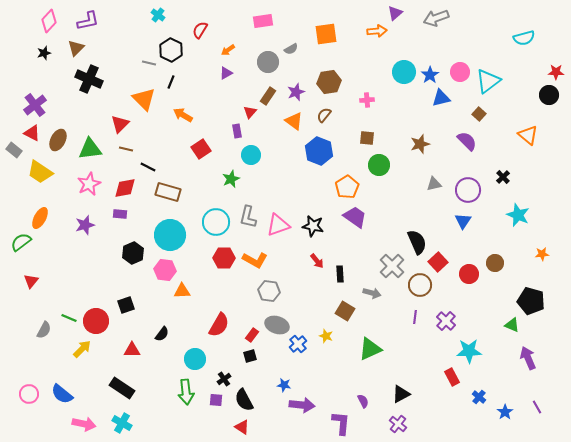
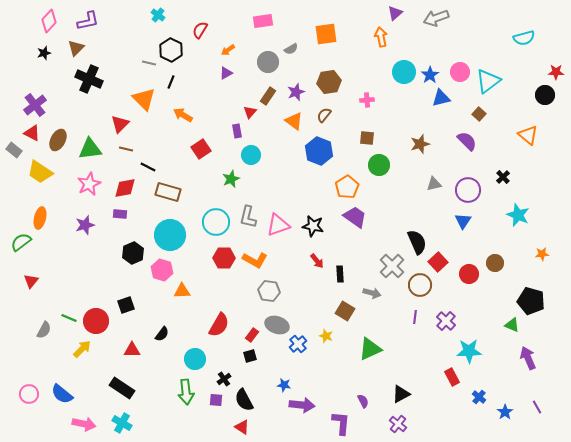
orange arrow at (377, 31): moved 4 px right, 6 px down; rotated 96 degrees counterclockwise
black circle at (549, 95): moved 4 px left
orange ellipse at (40, 218): rotated 15 degrees counterclockwise
pink hexagon at (165, 270): moved 3 px left; rotated 10 degrees clockwise
